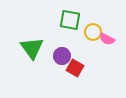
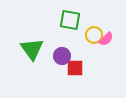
yellow circle: moved 1 px right, 3 px down
pink semicircle: moved 1 px left; rotated 70 degrees counterclockwise
green triangle: moved 1 px down
red square: rotated 30 degrees counterclockwise
